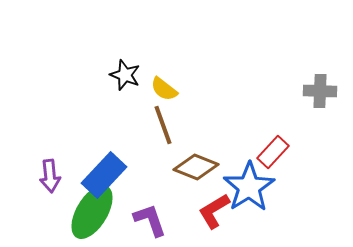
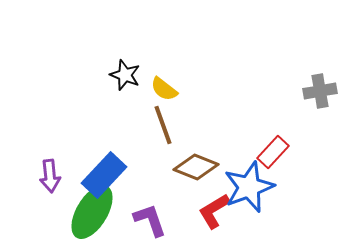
gray cross: rotated 12 degrees counterclockwise
blue star: rotated 12 degrees clockwise
